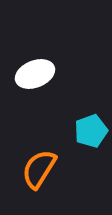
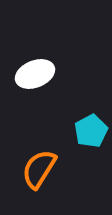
cyan pentagon: rotated 8 degrees counterclockwise
